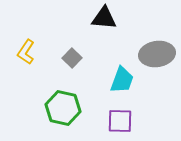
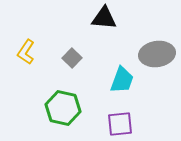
purple square: moved 3 px down; rotated 8 degrees counterclockwise
